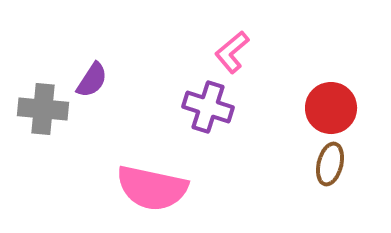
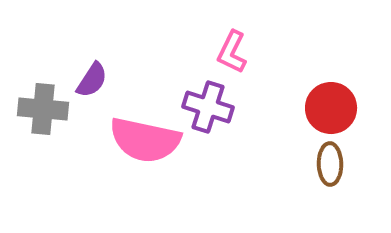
pink L-shape: rotated 24 degrees counterclockwise
brown ellipse: rotated 15 degrees counterclockwise
pink semicircle: moved 7 px left, 48 px up
